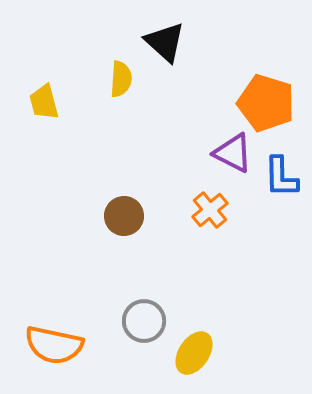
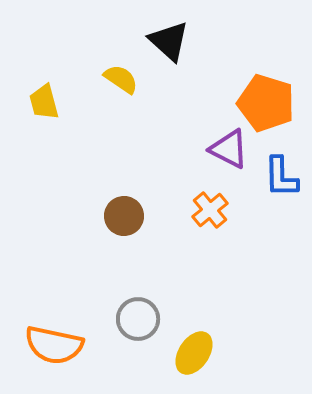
black triangle: moved 4 px right, 1 px up
yellow semicircle: rotated 60 degrees counterclockwise
purple triangle: moved 4 px left, 4 px up
gray circle: moved 6 px left, 2 px up
